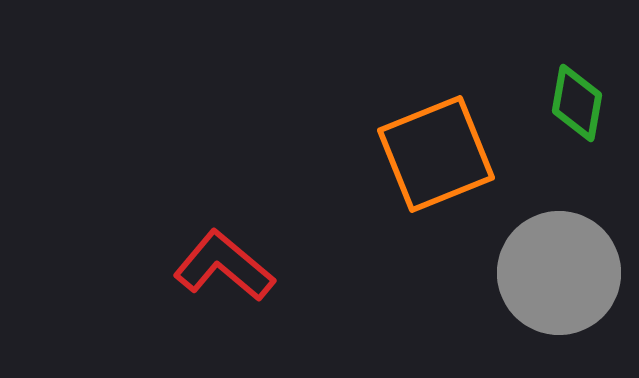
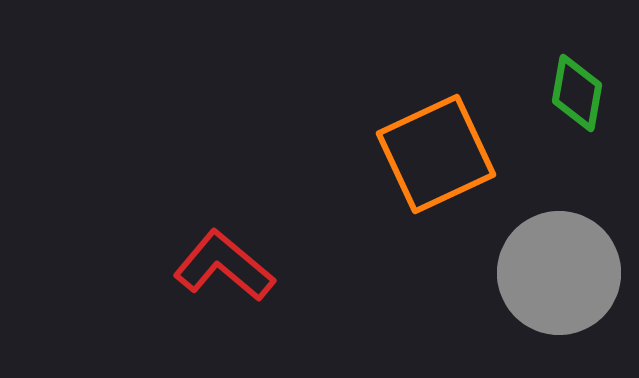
green diamond: moved 10 px up
orange square: rotated 3 degrees counterclockwise
